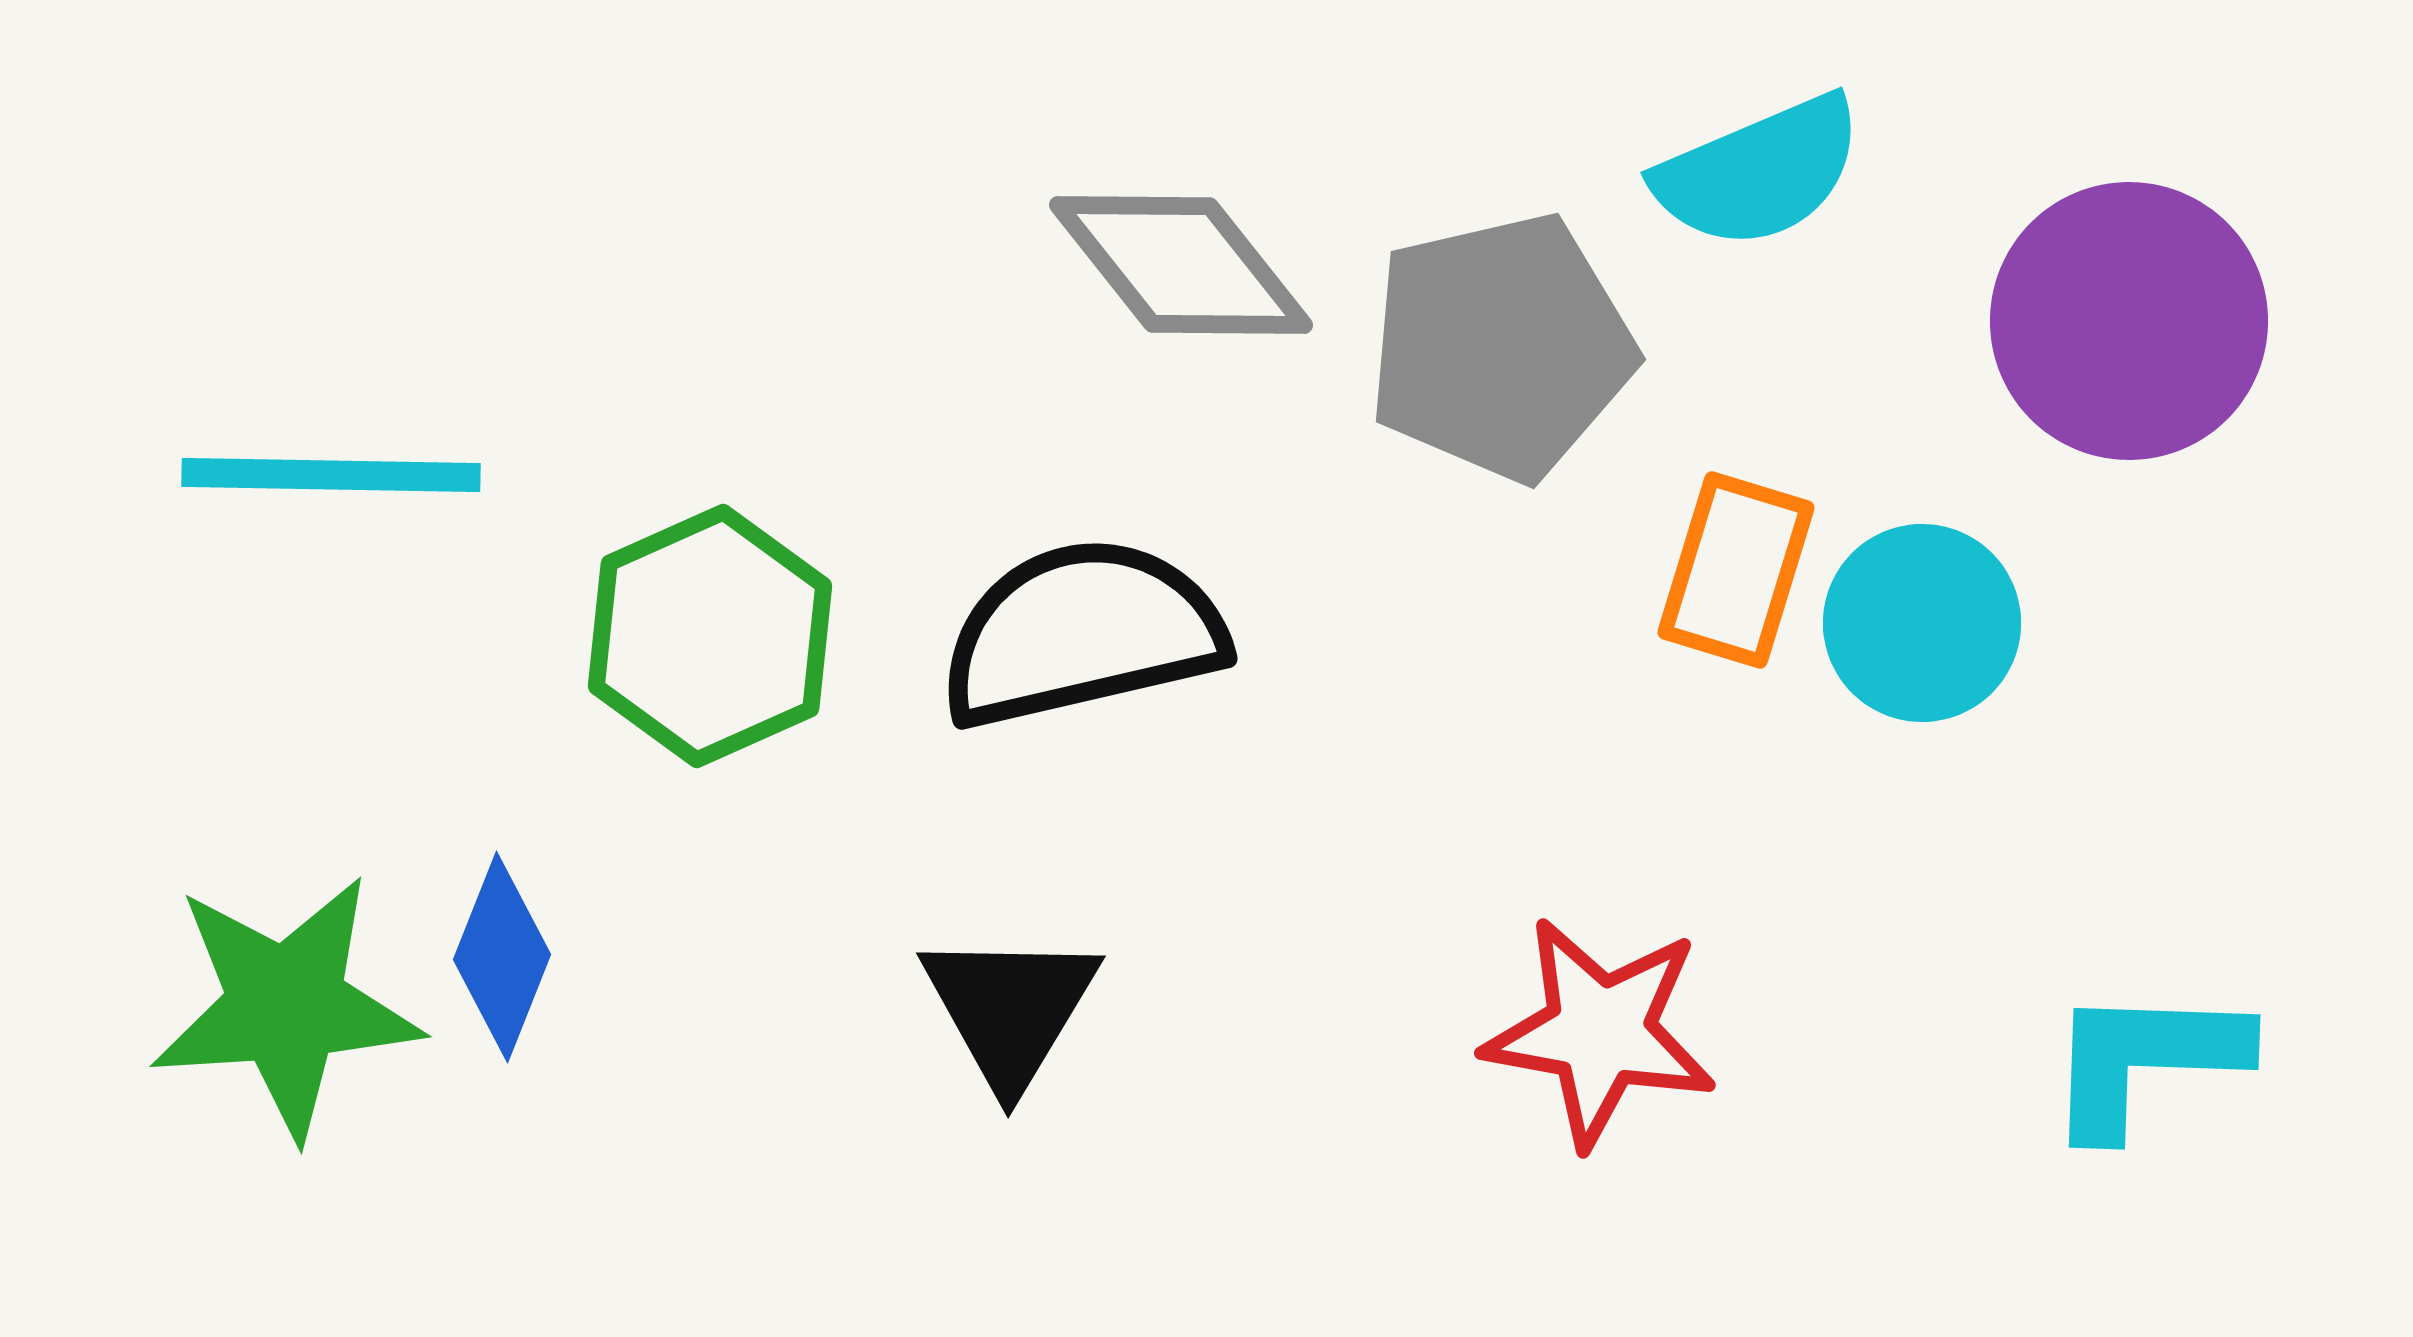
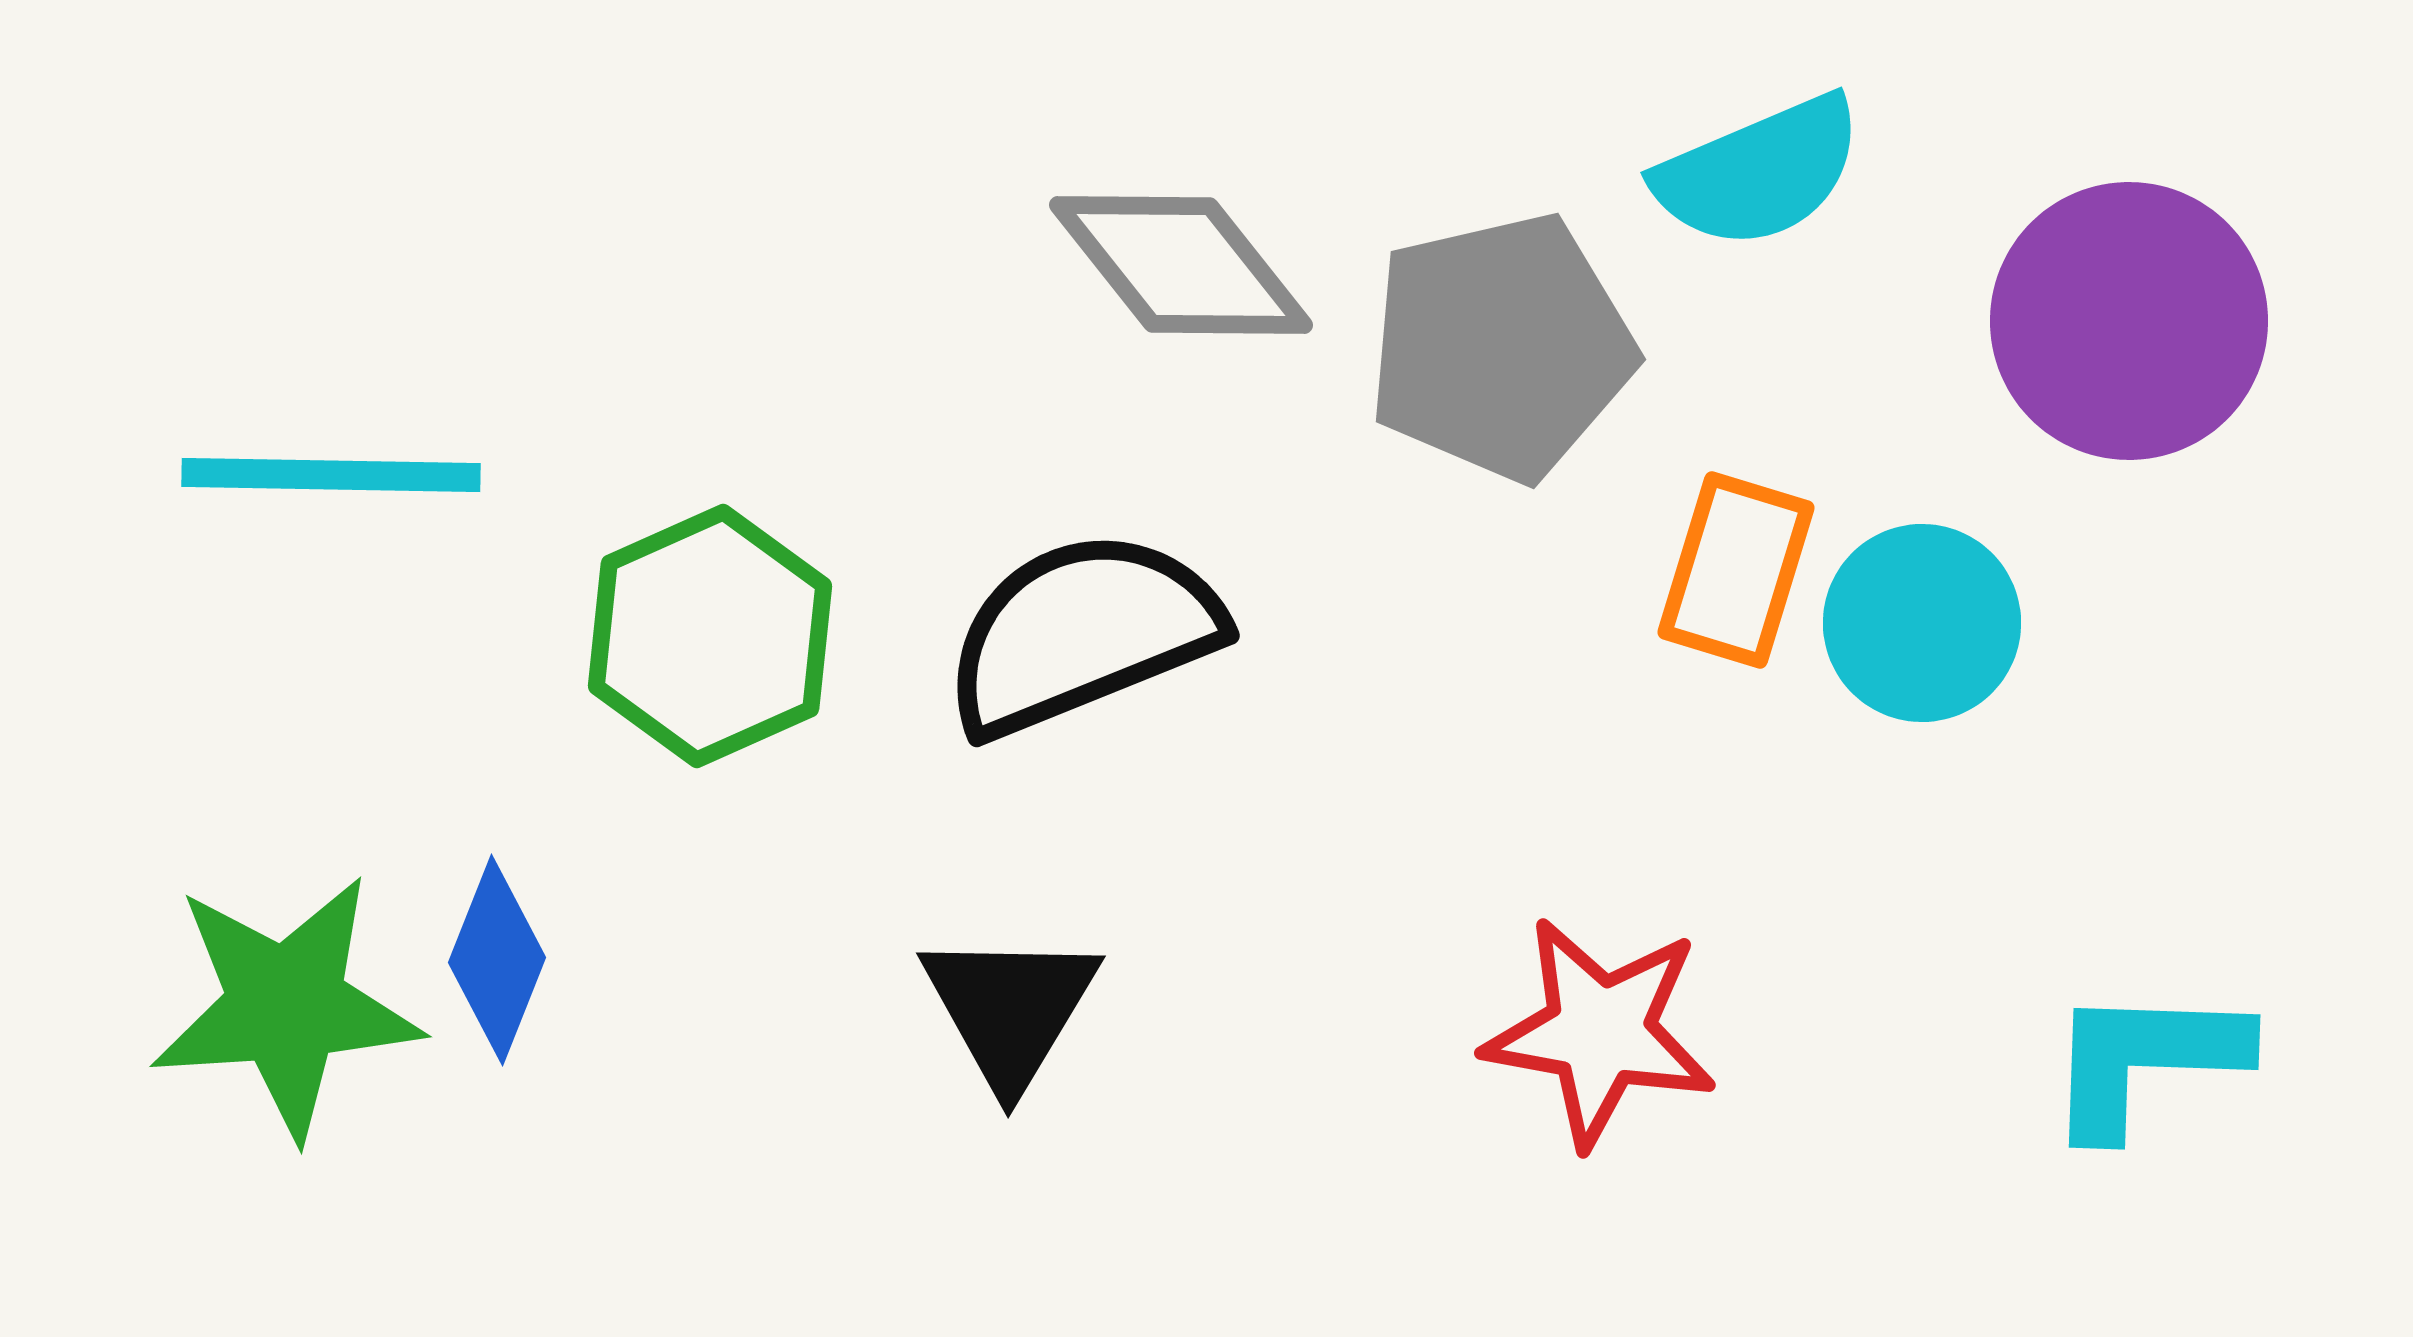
black semicircle: rotated 9 degrees counterclockwise
blue diamond: moved 5 px left, 3 px down
